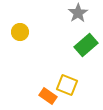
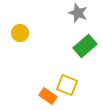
gray star: rotated 18 degrees counterclockwise
yellow circle: moved 1 px down
green rectangle: moved 1 px left, 1 px down
